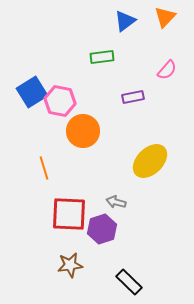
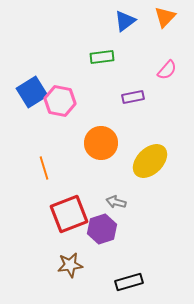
orange circle: moved 18 px right, 12 px down
red square: rotated 24 degrees counterclockwise
black rectangle: rotated 60 degrees counterclockwise
